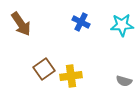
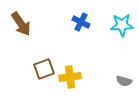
brown square: rotated 15 degrees clockwise
yellow cross: moved 1 px left, 1 px down
